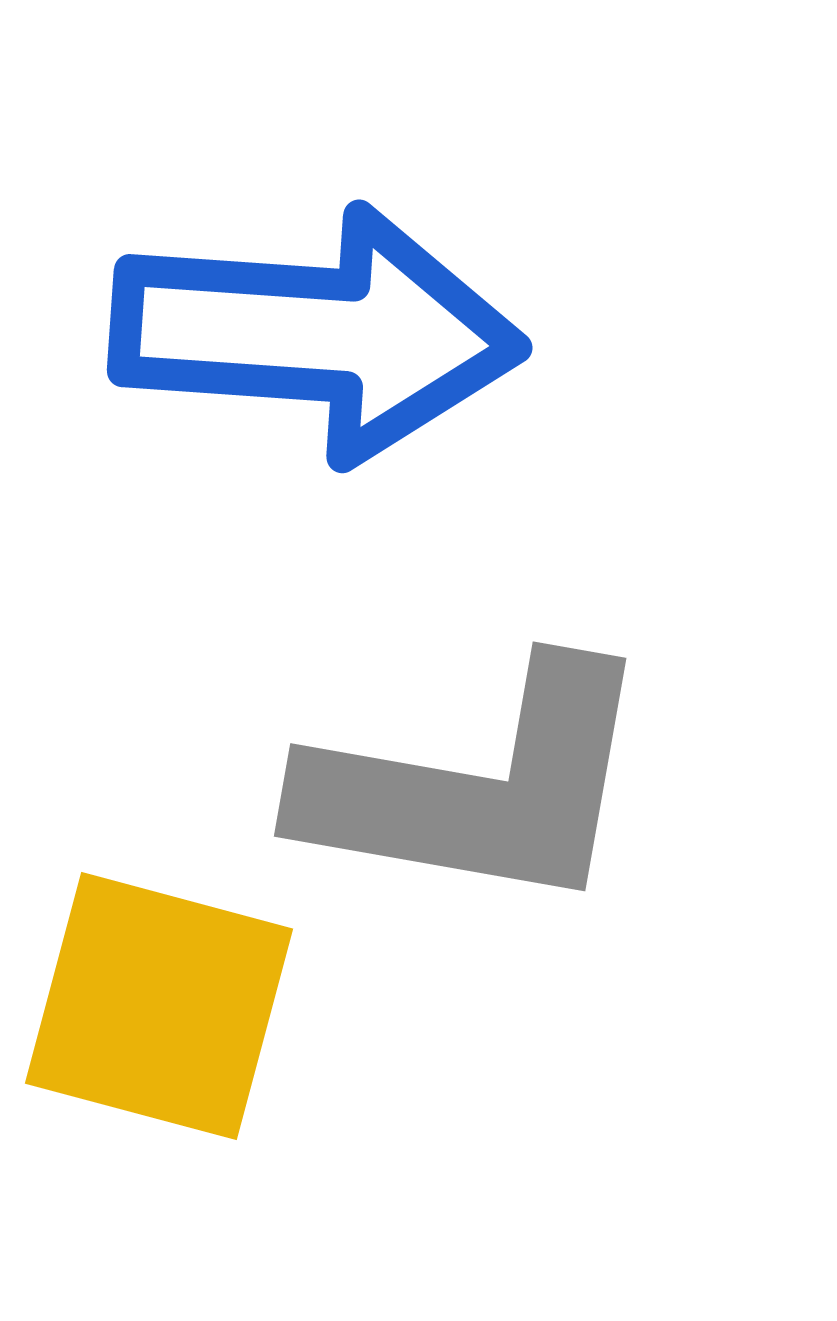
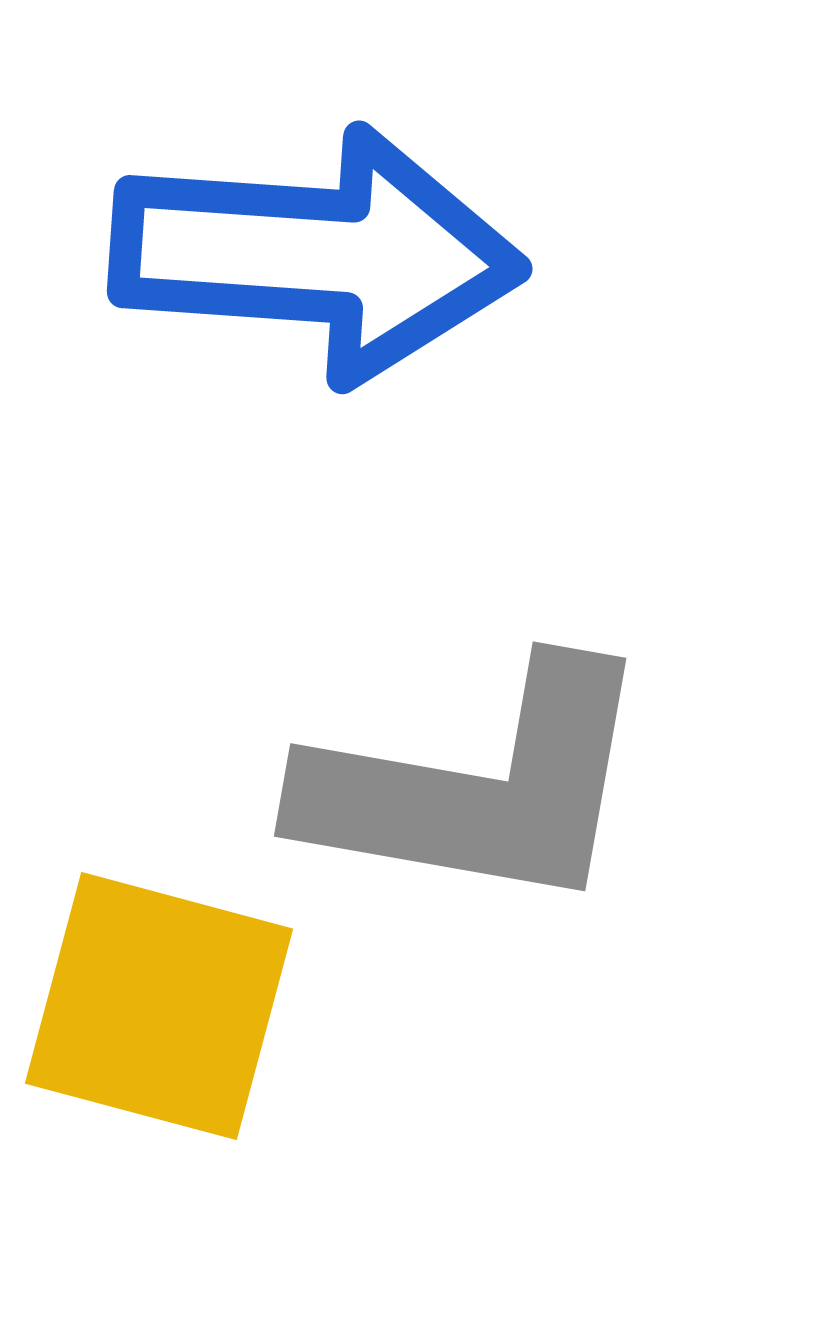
blue arrow: moved 79 px up
